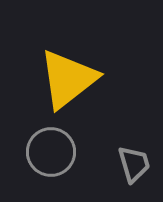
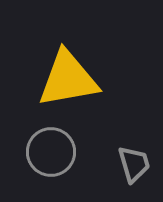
yellow triangle: rotated 28 degrees clockwise
